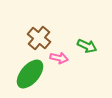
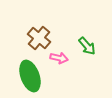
green arrow: rotated 24 degrees clockwise
green ellipse: moved 2 px down; rotated 60 degrees counterclockwise
